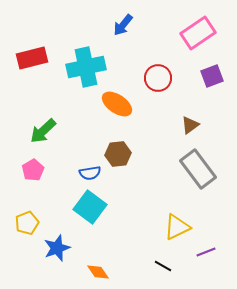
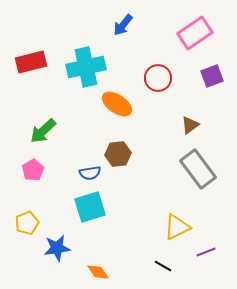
pink rectangle: moved 3 px left
red rectangle: moved 1 px left, 4 px down
cyan square: rotated 36 degrees clockwise
blue star: rotated 12 degrees clockwise
